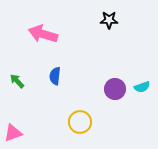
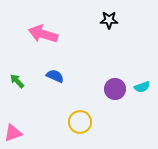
blue semicircle: rotated 108 degrees clockwise
